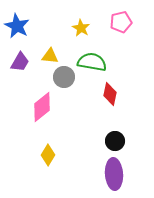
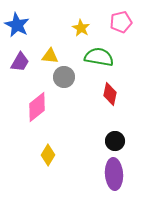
blue star: moved 1 px up
green semicircle: moved 7 px right, 5 px up
pink diamond: moved 5 px left
